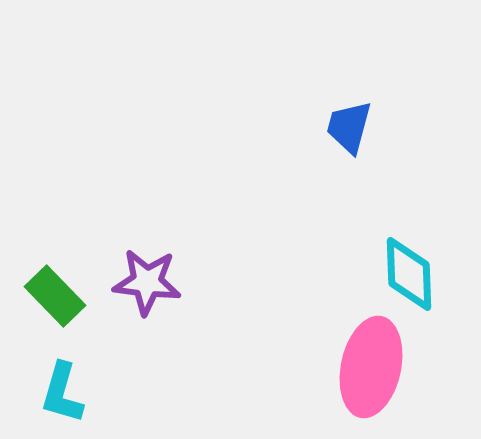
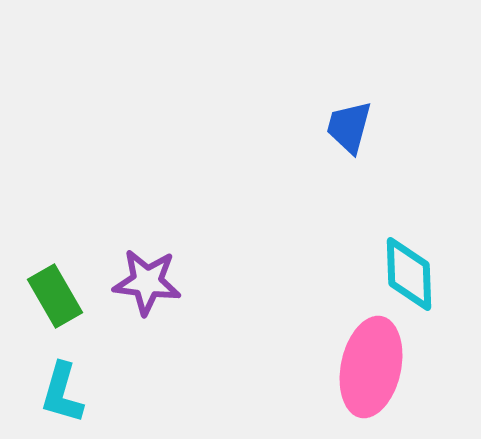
green rectangle: rotated 14 degrees clockwise
